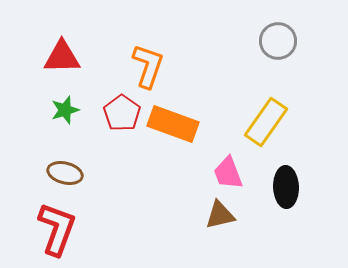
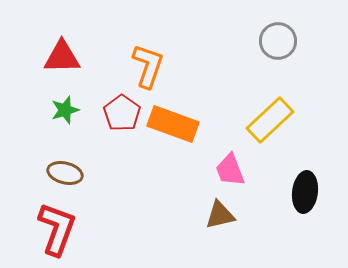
yellow rectangle: moved 4 px right, 2 px up; rotated 12 degrees clockwise
pink trapezoid: moved 2 px right, 3 px up
black ellipse: moved 19 px right, 5 px down; rotated 9 degrees clockwise
